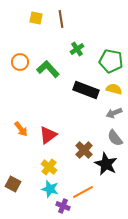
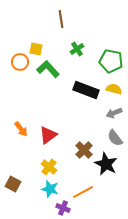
yellow square: moved 31 px down
purple cross: moved 2 px down
